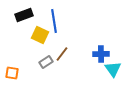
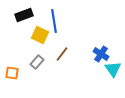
blue cross: rotated 35 degrees clockwise
gray rectangle: moved 9 px left; rotated 16 degrees counterclockwise
